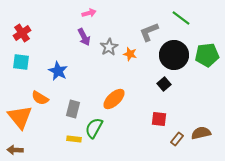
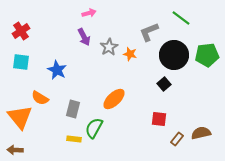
red cross: moved 1 px left, 2 px up
blue star: moved 1 px left, 1 px up
